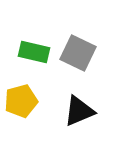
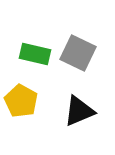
green rectangle: moved 1 px right, 2 px down
yellow pentagon: rotated 28 degrees counterclockwise
